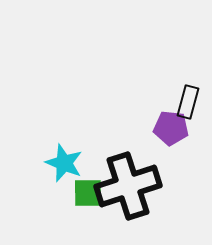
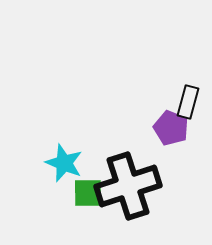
purple pentagon: rotated 16 degrees clockwise
